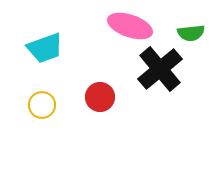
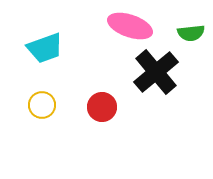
black cross: moved 4 px left, 3 px down
red circle: moved 2 px right, 10 px down
